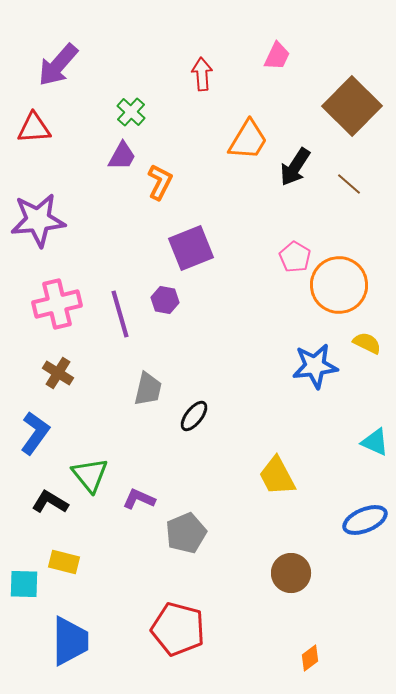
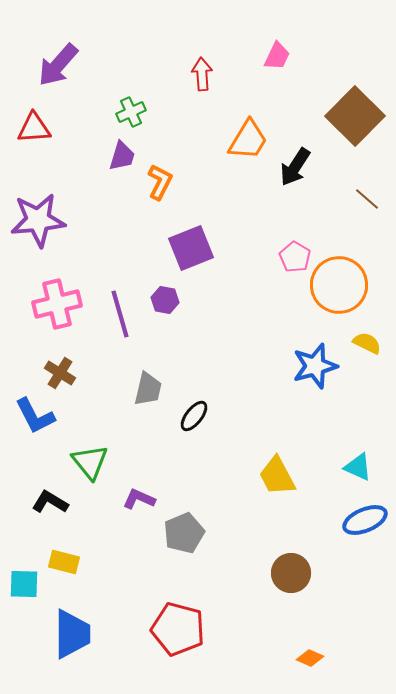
brown square: moved 3 px right, 10 px down
green cross: rotated 24 degrees clockwise
purple trapezoid: rotated 12 degrees counterclockwise
brown line: moved 18 px right, 15 px down
blue star: rotated 9 degrees counterclockwise
brown cross: moved 2 px right
blue L-shape: moved 17 px up; rotated 117 degrees clockwise
cyan triangle: moved 17 px left, 25 px down
green triangle: moved 13 px up
gray pentagon: moved 2 px left
blue trapezoid: moved 2 px right, 7 px up
orange diamond: rotated 60 degrees clockwise
